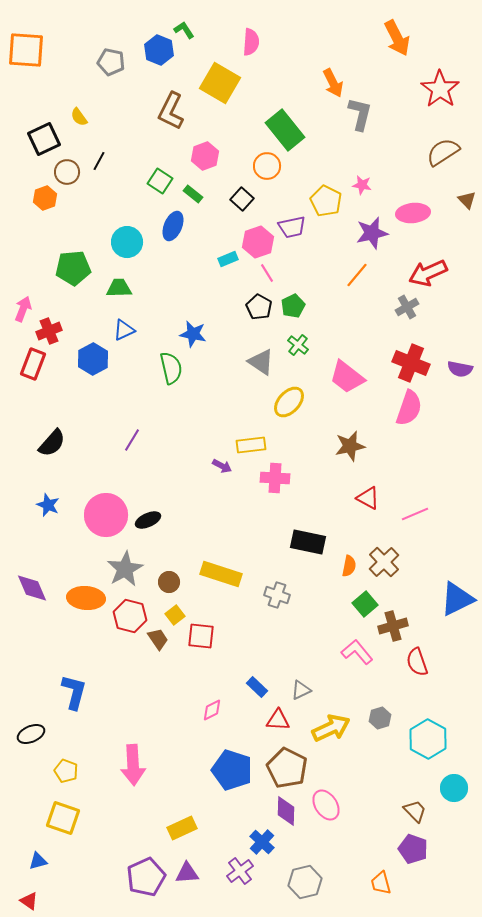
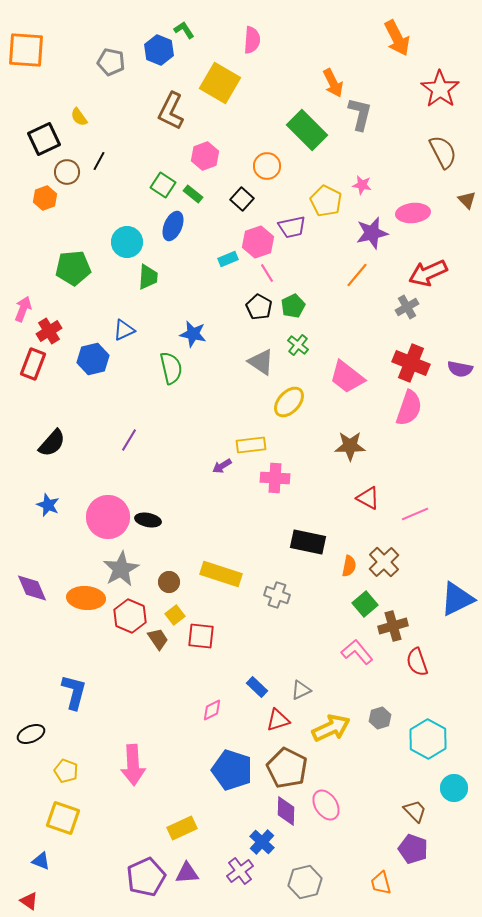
pink semicircle at (251, 42): moved 1 px right, 2 px up
green rectangle at (285, 130): moved 22 px right; rotated 6 degrees counterclockwise
brown semicircle at (443, 152): rotated 96 degrees clockwise
green square at (160, 181): moved 3 px right, 4 px down
green trapezoid at (119, 288): moved 29 px right, 11 px up; rotated 96 degrees clockwise
red cross at (49, 331): rotated 10 degrees counterclockwise
blue hexagon at (93, 359): rotated 16 degrees clockwise
purple line at (132, 440): moved 3 px left
brown star at (350, 446): rotated 12 degrees clockwise
purple arrow at (222, 466): rotated 120 degrees clockwise
pink circle at (106, 515): moved 2 px right, 2 px down
black ellipse at (148, 520): rotated 35 degrees clockwise
gray star at (125, 569): moved 4 px left
red hexagon at (130, 616): rotated 8 degrees clockwise
red triangle at (278, 720): rotated 20 degrees counterclockwise
blue triangle at (38, 861): moved 3 px right; rotated 36 degrees clockwise
